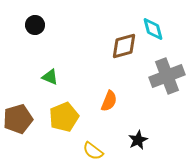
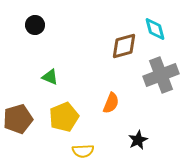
cyan diamond: moved 2 px right
gray cross: moved 6 px left, 1 px up
orange semicircle: moved 2 px right, 2 px down
yellow semicircle: moved 10 px left; rotated 40 degrees counterclockwise
